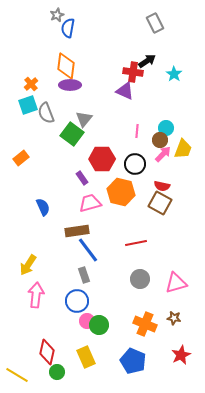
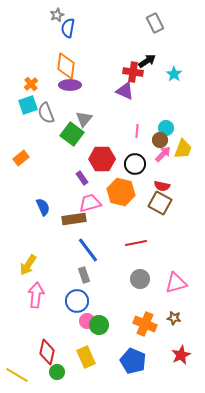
brown rectangle at (77, 231): moved 3 px left, 12 px up
